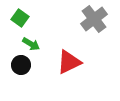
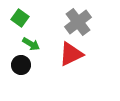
gray cross: moved 16 px left, 3 px down
red triangle: moved 2 px right, 8 px up
